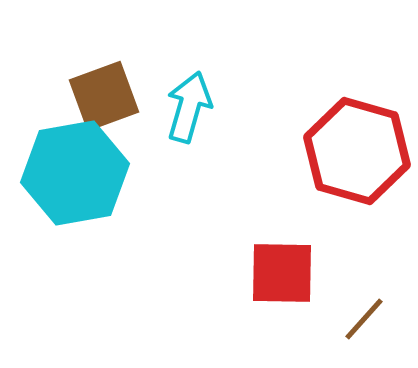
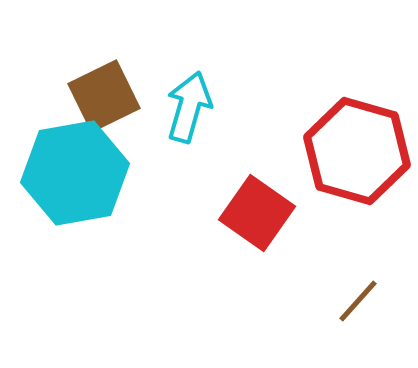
brown square: rotated 6 degrees counterclockwise
red square: moved 25 px left, 60 px up; rotated 34 degrees clockwise
brown line: moved 6 px left, 18 px up
